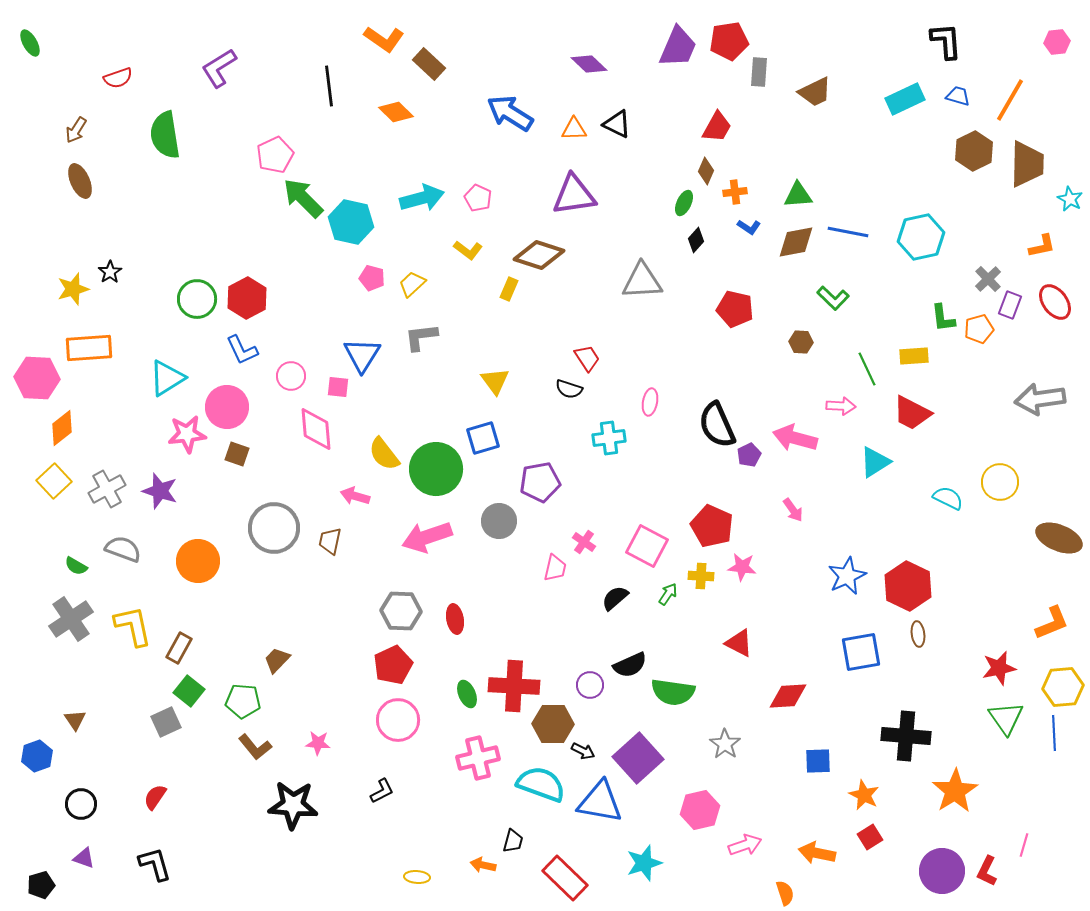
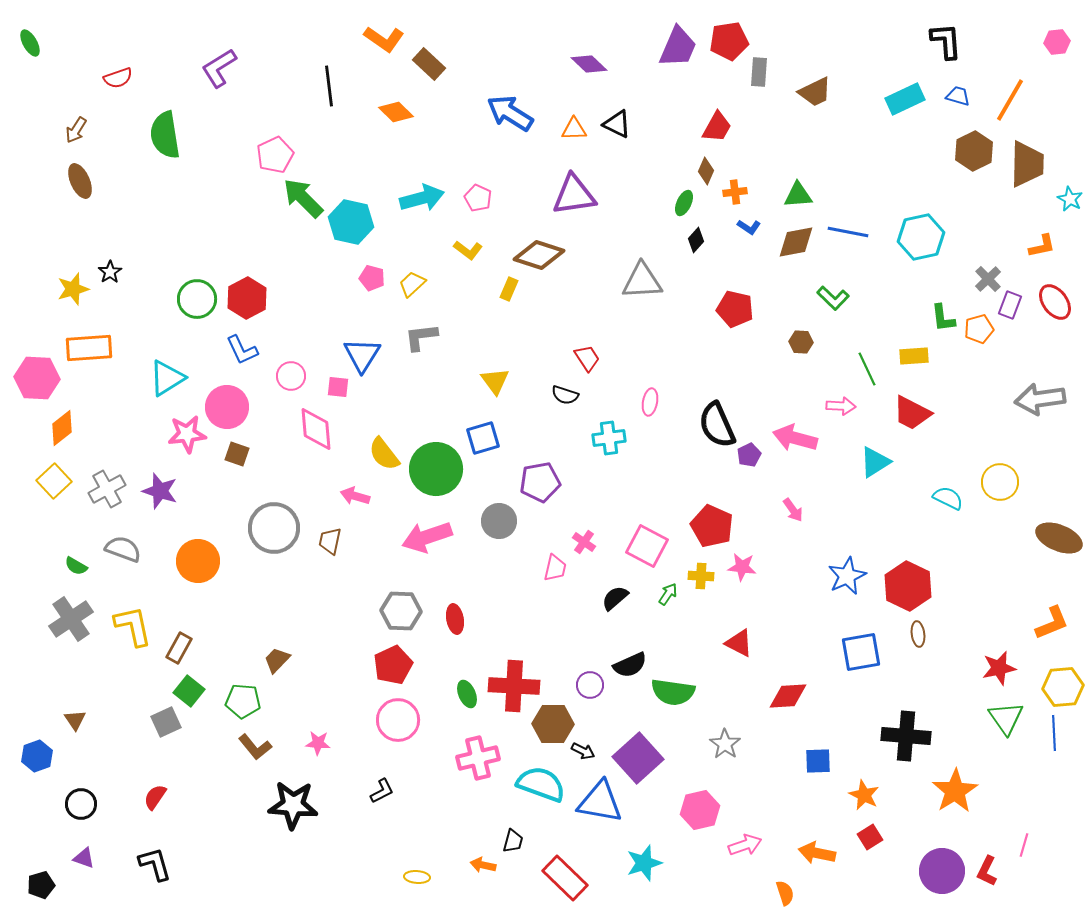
black semicircle at (569, 389): moved 4 px left, 6 px down
